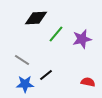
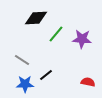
purple star: rotated 18 degrees clockwise
